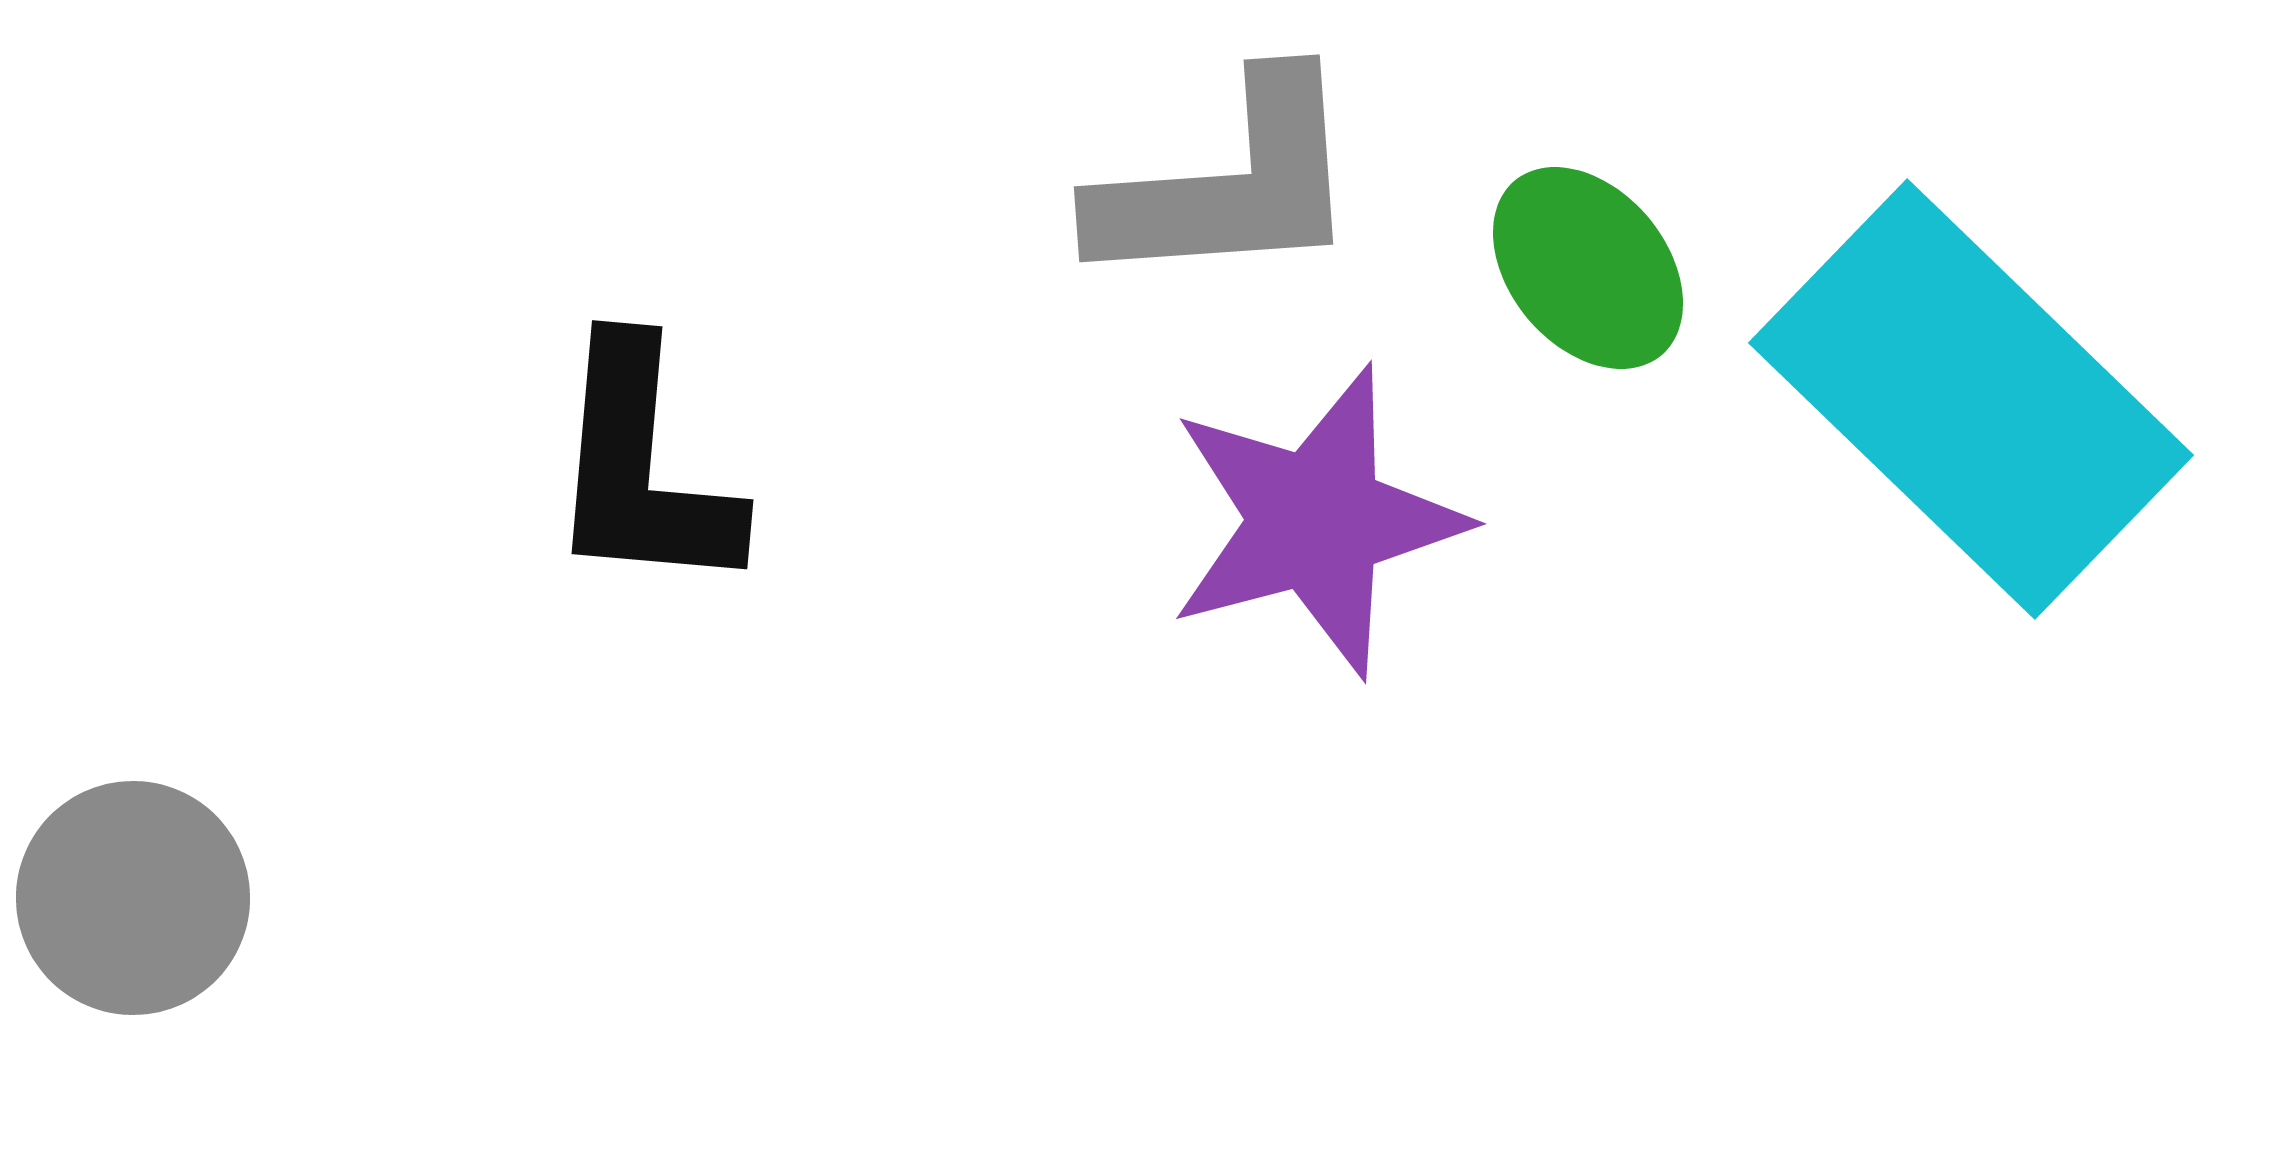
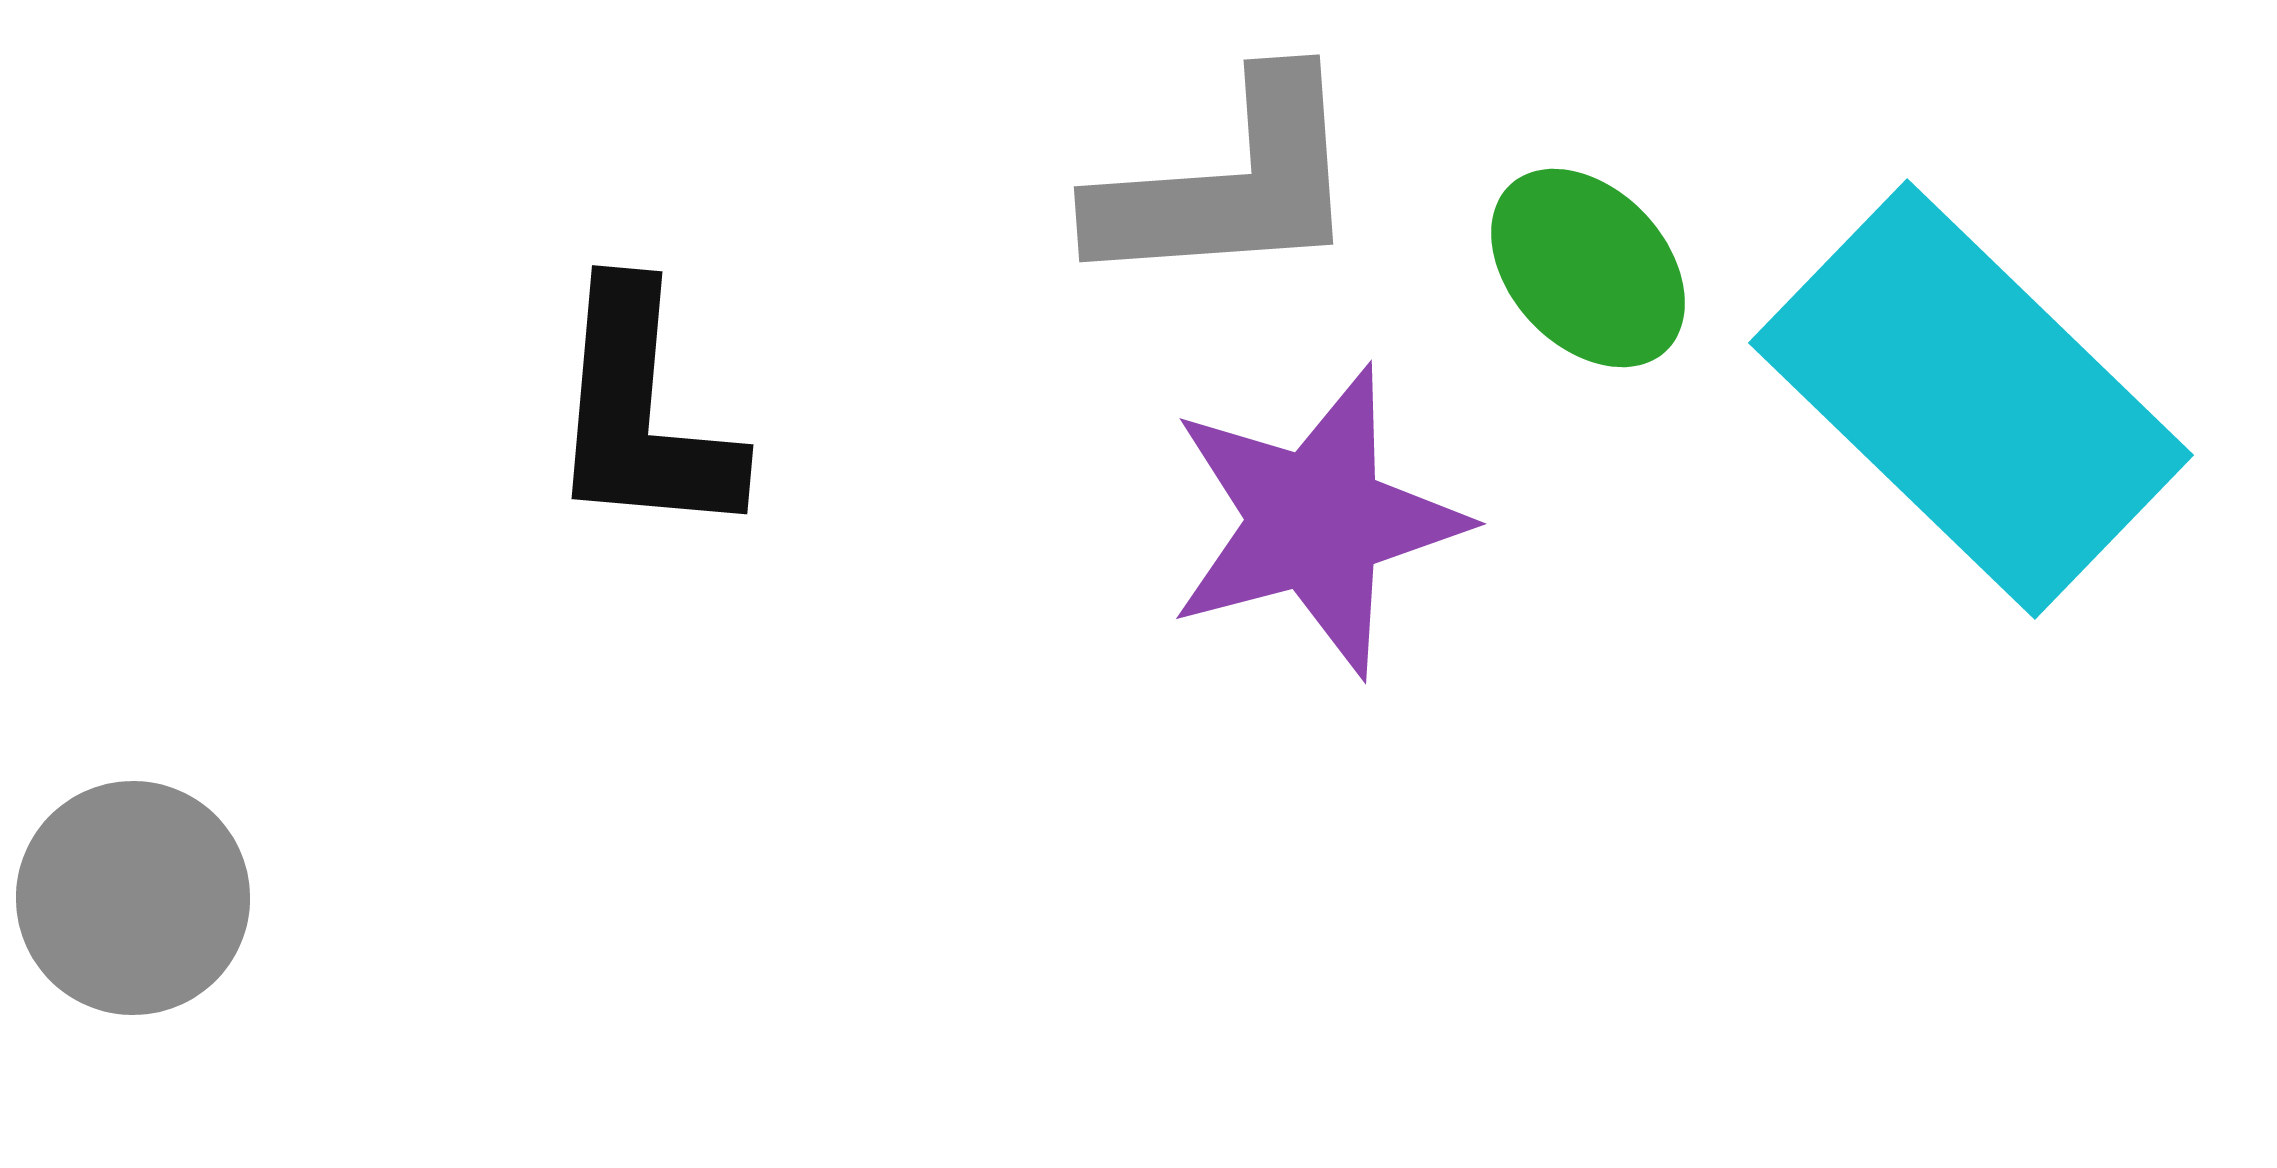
green ellipse: rotated 3 degrees counterclockwise
black L-shape: moved 55 px up
